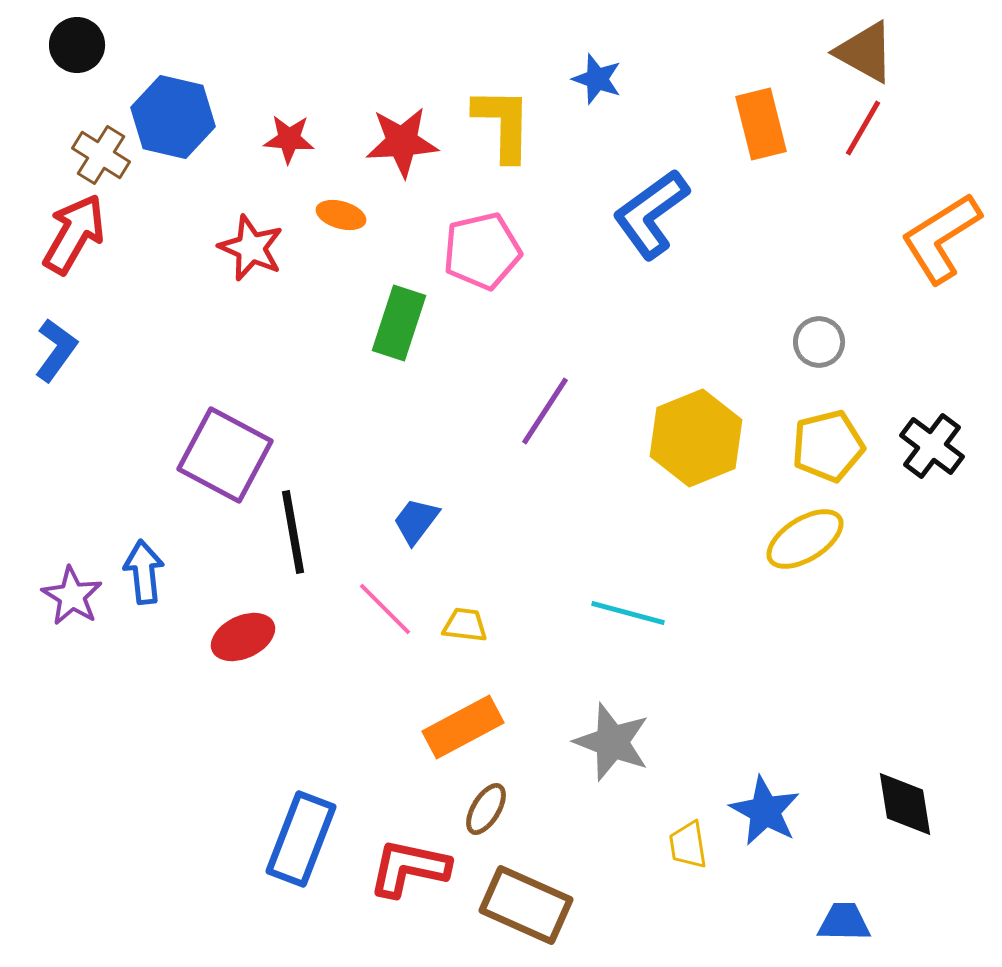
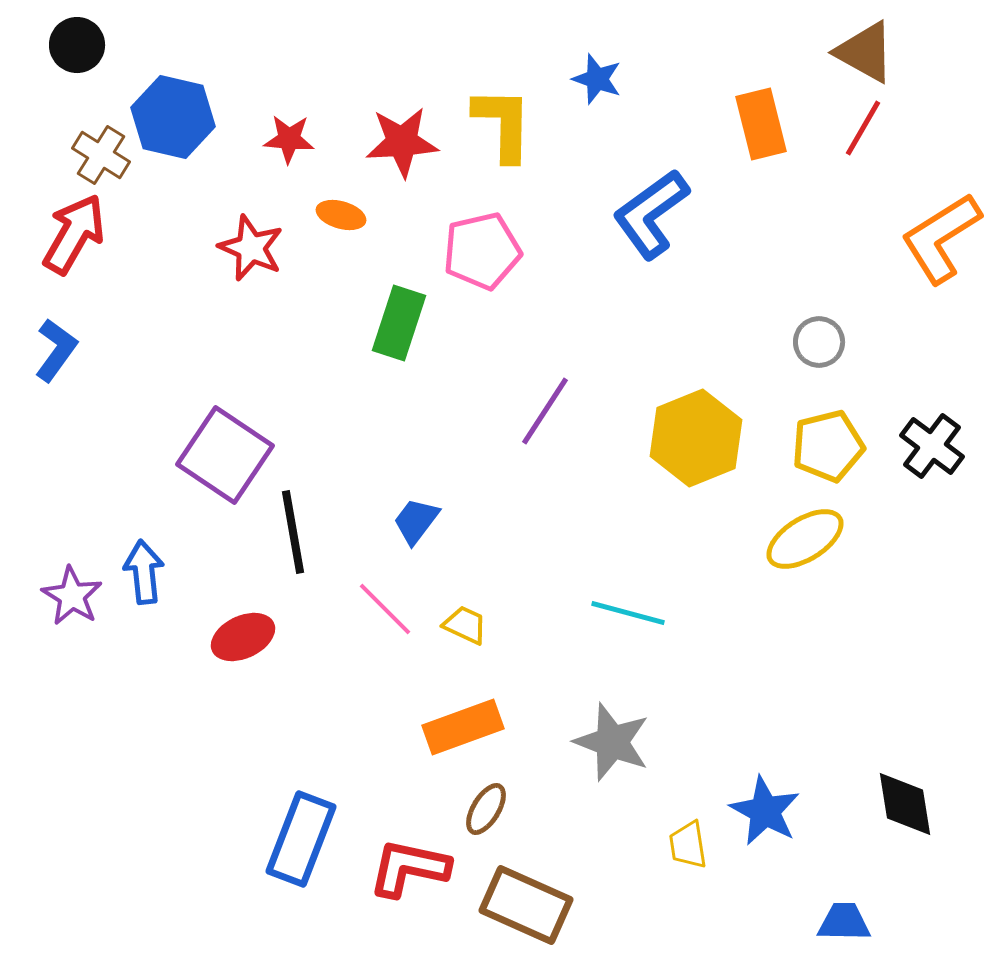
purple square at (225, 455): rotated 6 degrees clockwise
yellow trapezoid at (465, 625): rotated 18 degrees clockwise
orange rectangle at (463, 727): rotated 8 degrees clockwise
